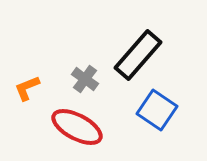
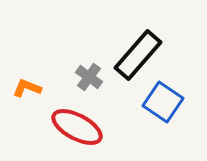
gray cross: moved 4 px right, 2 px up
orange L-shape: rotated 44 degrees clockwise
blue square: moved 6 px right, 8 px up
